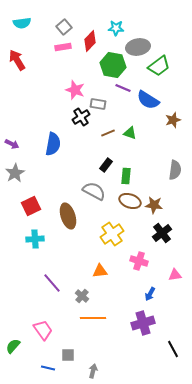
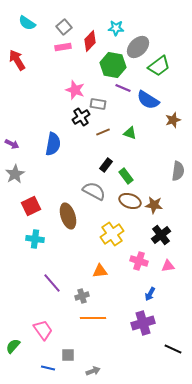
cyan semicircle at (22, 23): moved 5 px right; rotated 42 degrees clockwise
gray ellipse at (138, 47): rotated 35 degrees counterclockwise
brown line at (108, 133): moved 5 px left, 1 px up
gray semicircle at (175, 170): moved 3 px right, 1 px down
gray star at (15, 173): moved 1 px down
green rectangle at (126, 176): rotated 42 degrees counterclockwise
black cross at (162, 233): moved 1 px left, 2 px down
cyan cross at (35, 239): rotated 12 degrees clockwise
pink triangle at (175, 275): moved 7 px left, 9 px up
gray cross at (82, 296): rotated 32 degrees clockwise
black line at (173, 349): rotated 36 degrees counterclockwise
gray arrow at (93, 371): rotated 56 degrees clockwise
